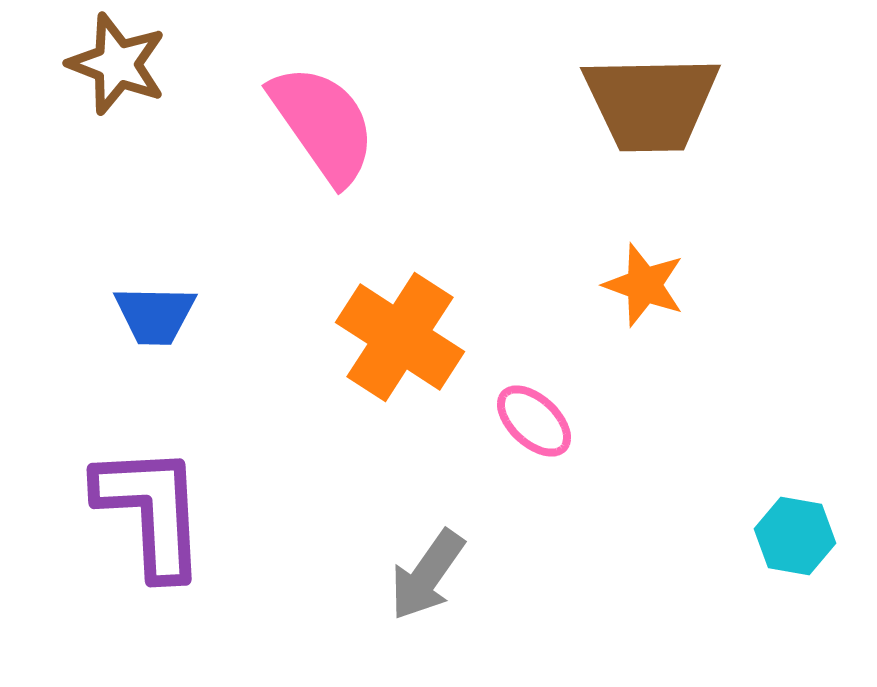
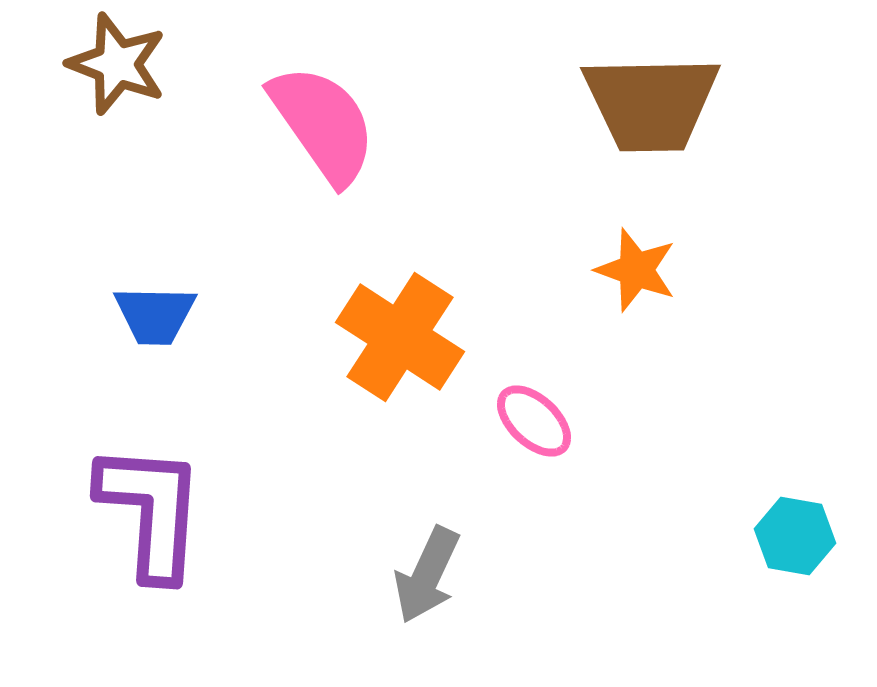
orange star: moved 8 px left, 15 px up
purple L-shape: rotated 7 degrees clockwise
gray arrow: rotated 10 degrees counterclockwise
